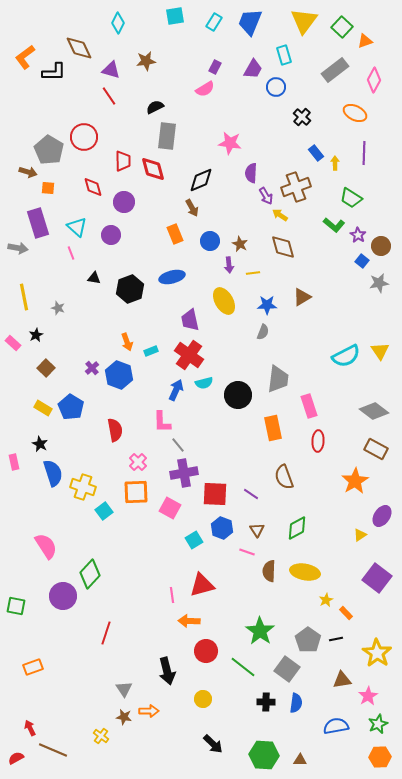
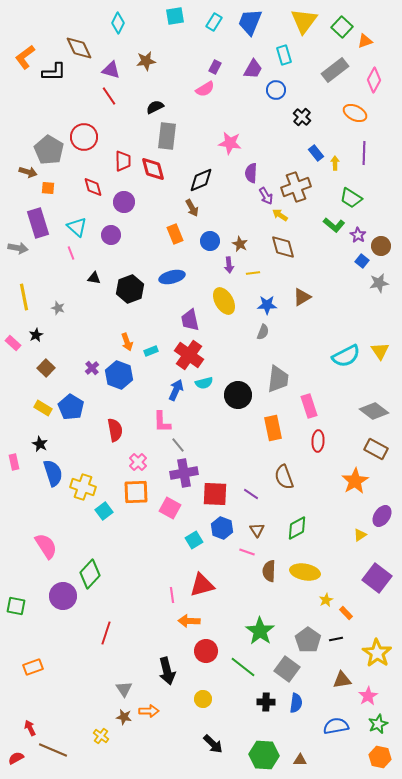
blue circle at (276, 87): moved 3 px down
orange hexagon at (380, 757): rotated 15 degrees clockwise
